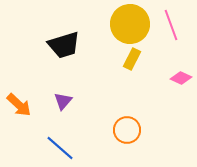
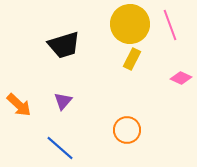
pink line: moved 1 px left
